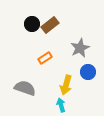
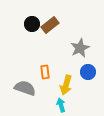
orange rectangle: moved 14 px down; rotated 64 degrees counterclockwise
